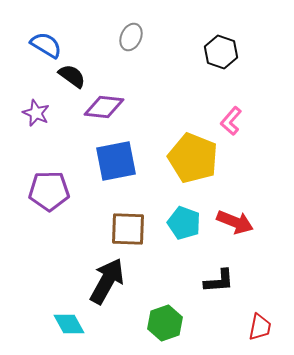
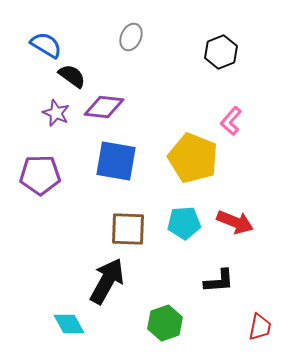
black hexagon: rotated 20 degrees clockwise
purple star: moved 20 px right
blue square: rotated 21 degrees clockwise
purple pentagon: moved 9 px left, 16 px up
cyan pentagon: rotated 24 degrees counterclockwise
